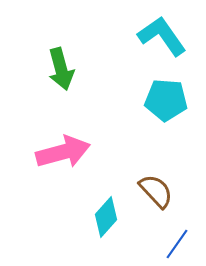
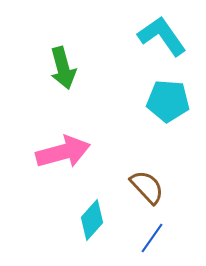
green arrow: moved 2 px right, 1 px up
cyan pentagon: moved 2 px right, 1 px down
brown semicircle: moved 9 px left, 4 px up
cyan diamond: moved 14 px left, 3 px down
blue line: moved 25 px left, 6 px up
